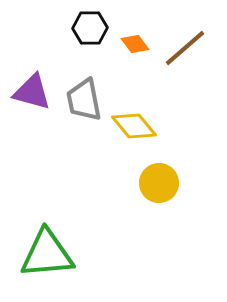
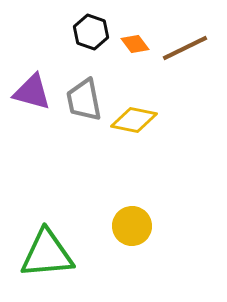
black hexagon: moved 1 px right, 4 px down; rotated 20 degrees clockwise
brown line: rotated 15 degrees clockwise
yellow diamond: moved 6 px up; rotated 39 degrees counterclockwise
yellow circle: moved 27 px left, 43 px down
